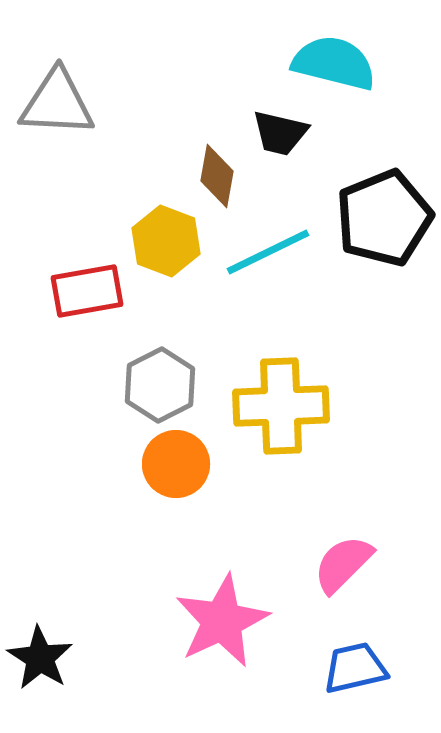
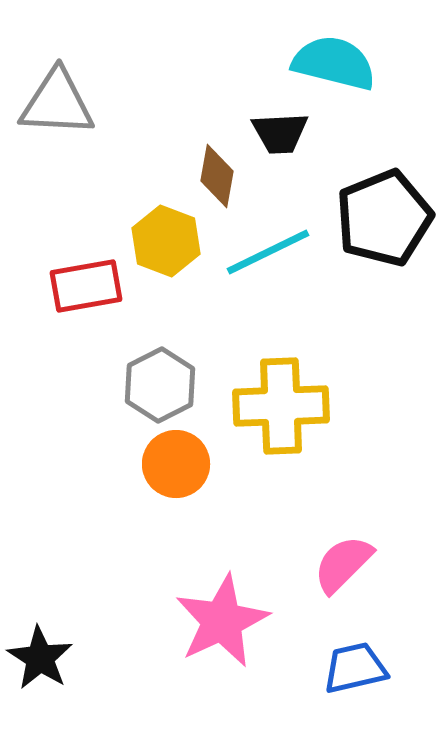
black trapezoid: rotated 16 degrees counterclockwise
red rectangle: moved 1 px left, 5 px up
